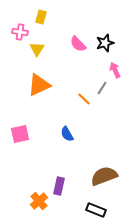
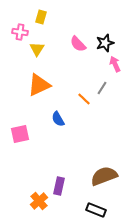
pink arrow: moved 6 px up
blue semicircle: moved 9 px left, 15 px up
